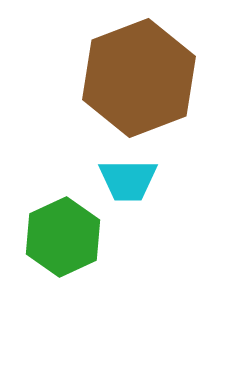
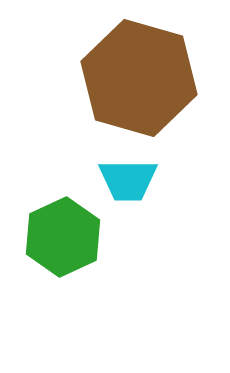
brown hexagon: rotated 23 degrees counterclockwise
